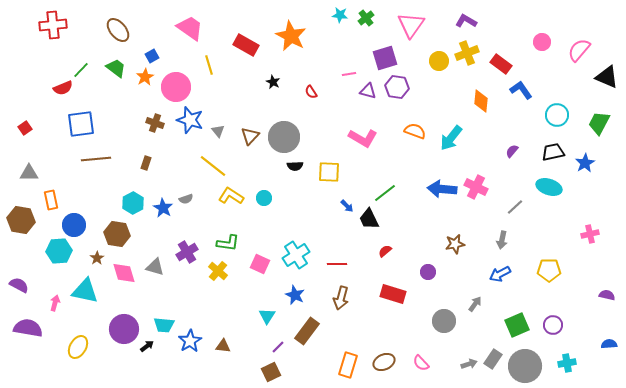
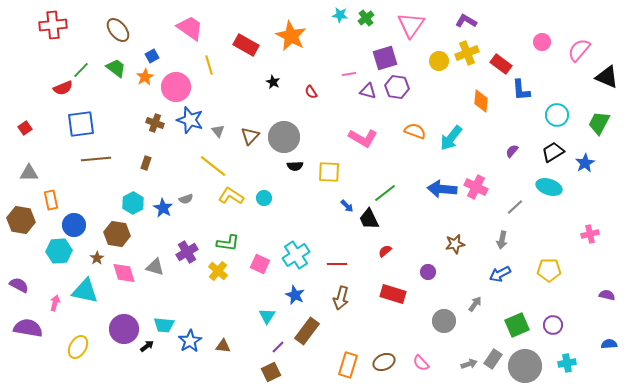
blue L-shape at (521, 90): rotated 150 degrees counterclockwise
black trapezoid at (553, 152): rotated 20 degrees counterclockwise
